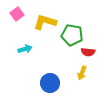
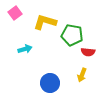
pink square: moved 2 px left, 1 px up
yellow arrow: moved 2 px down
